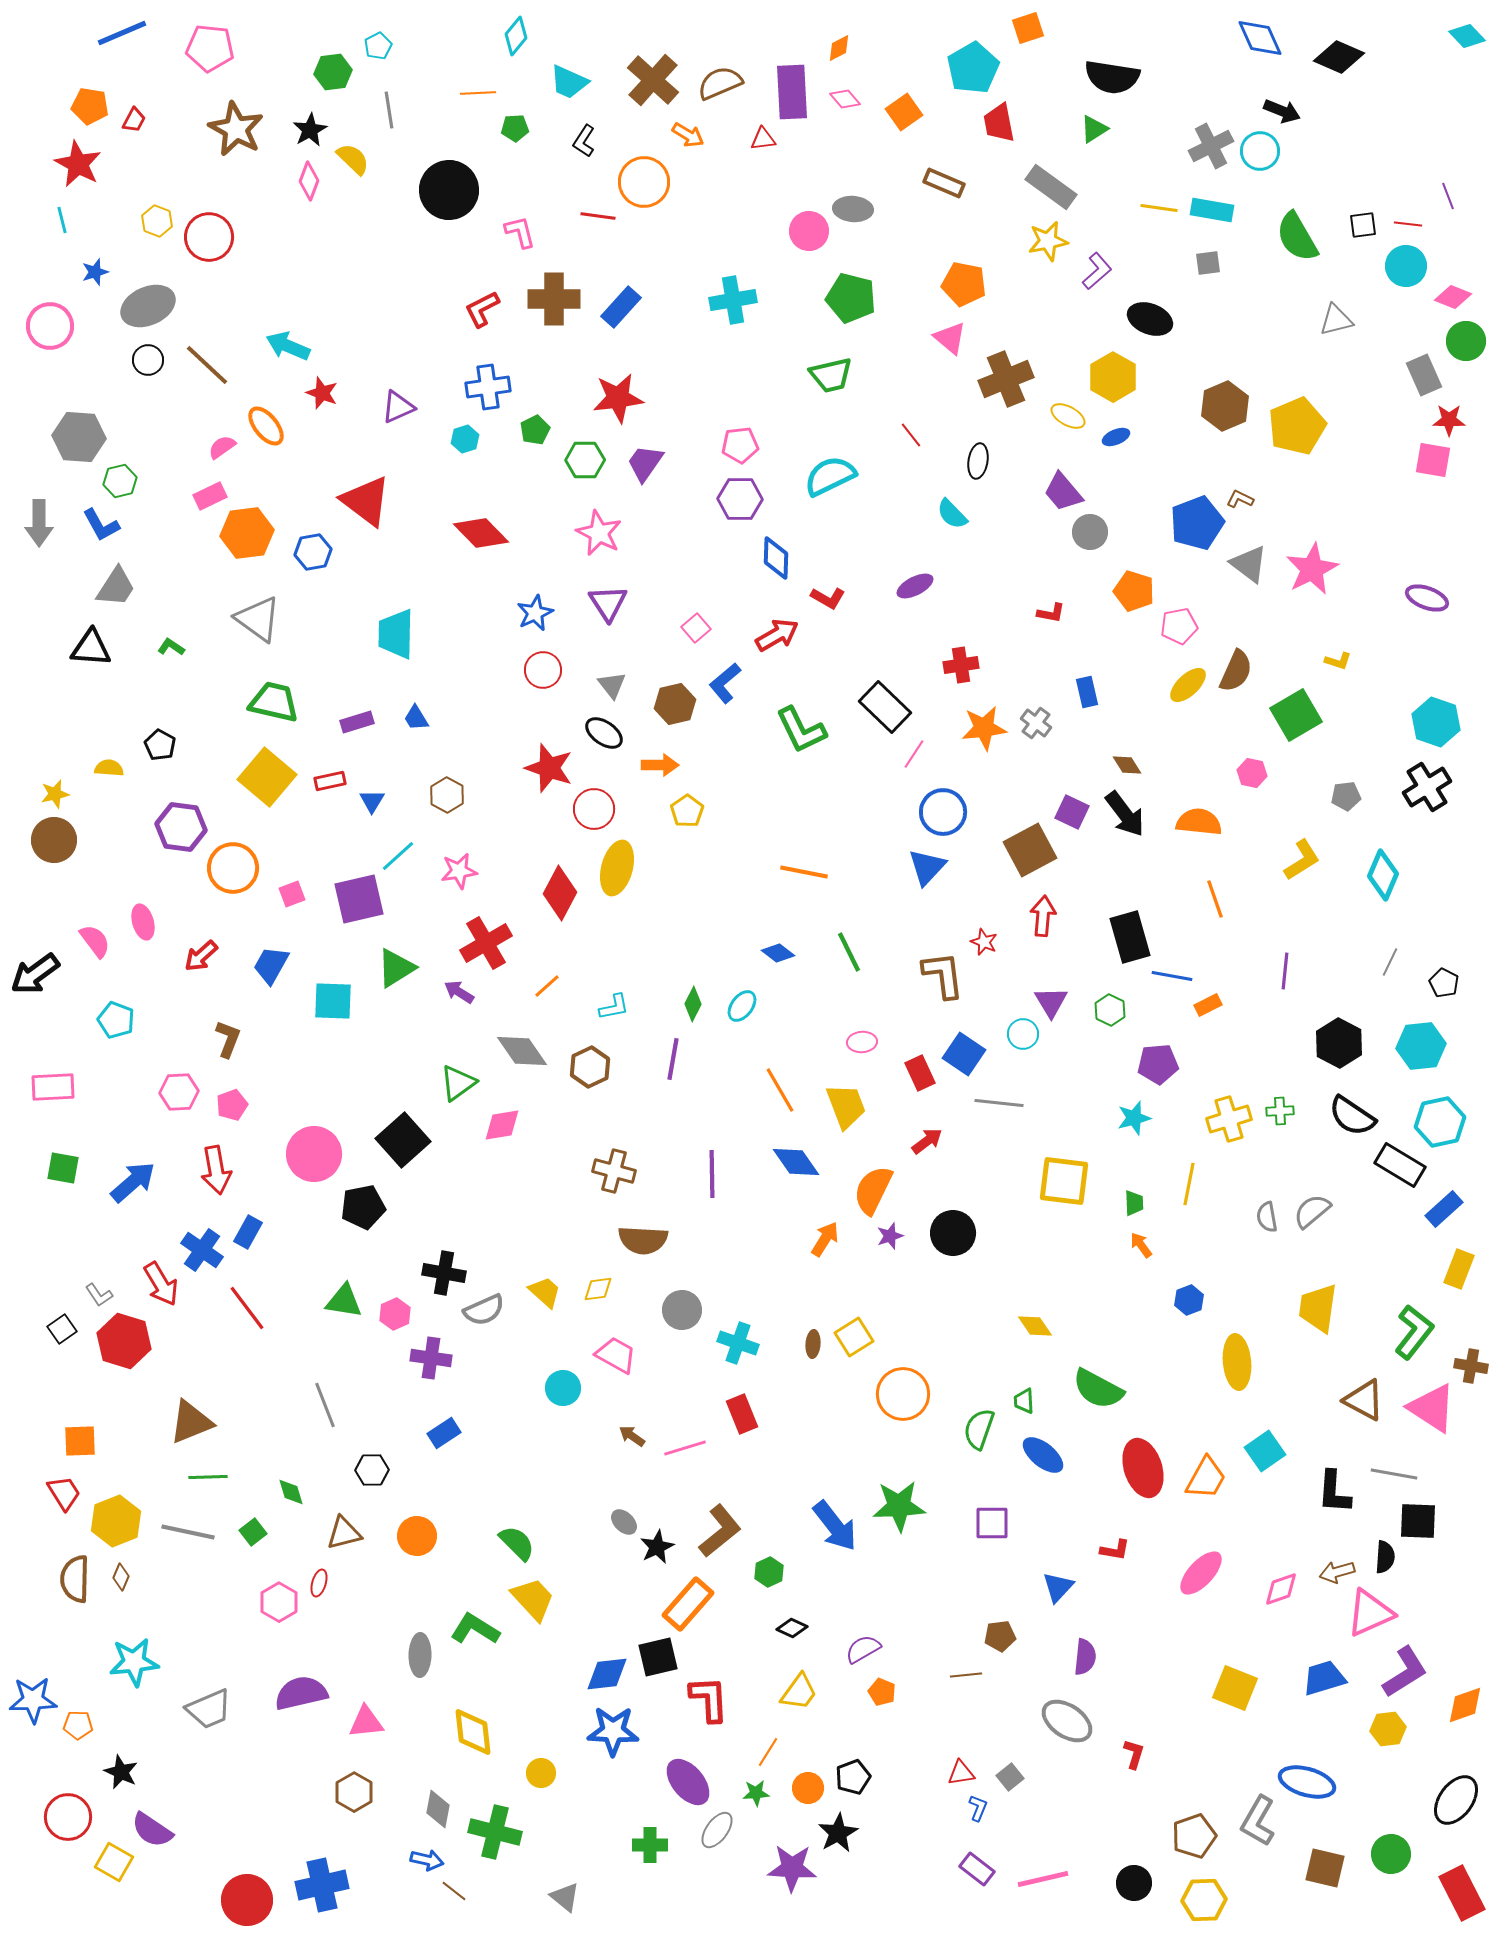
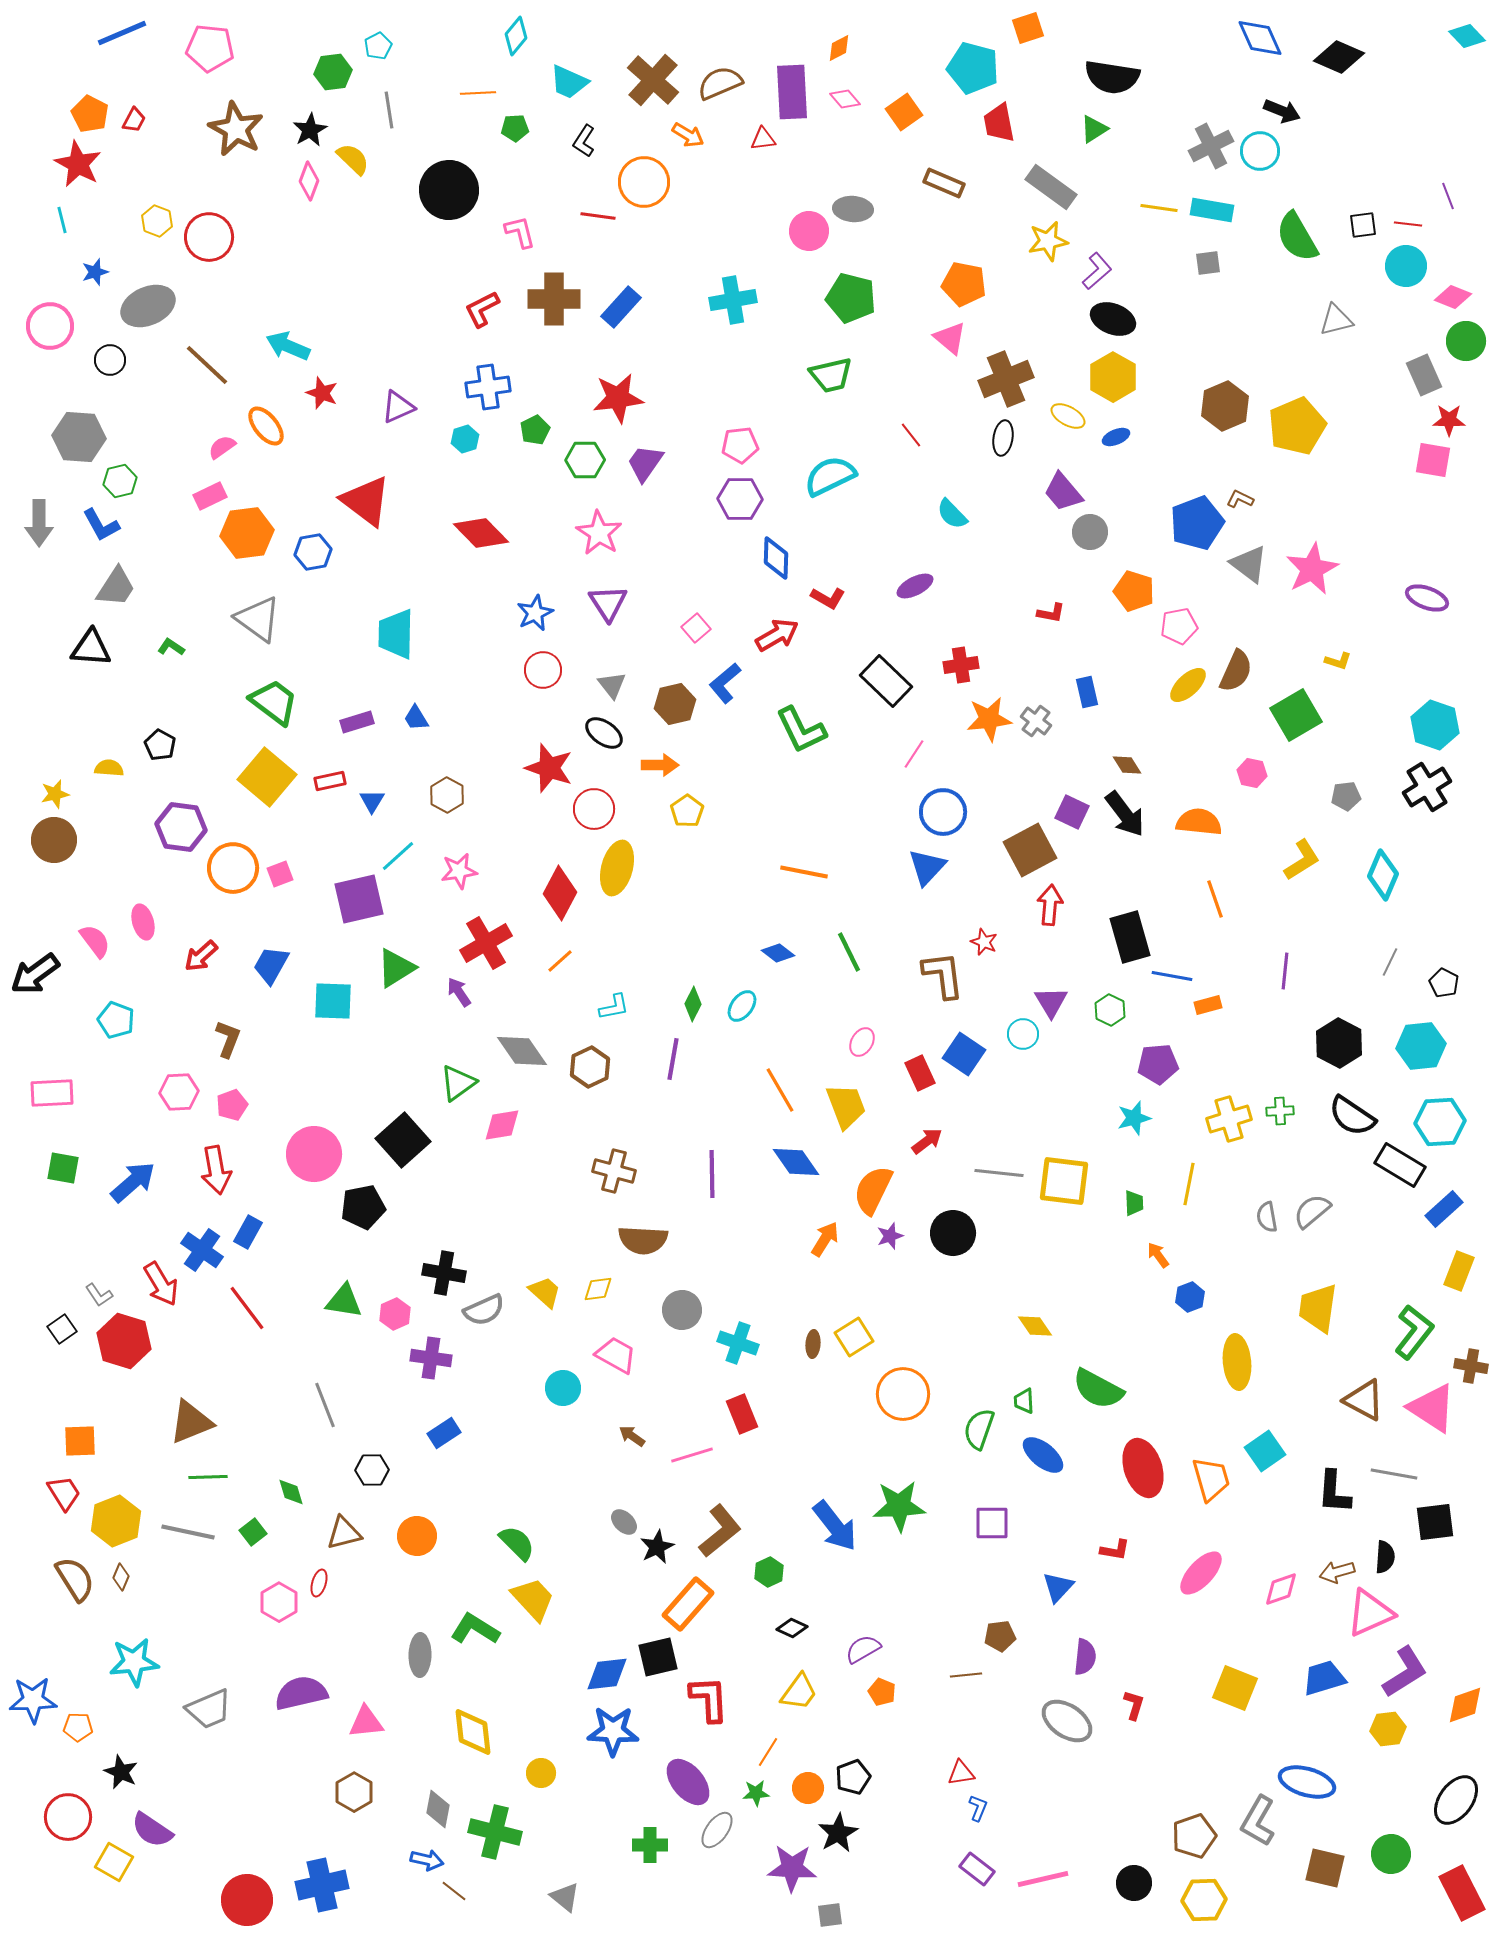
cyan pentagon at (973, 68): rotated 27 degrees counterclockwise
orange pentagon at (90, 106): moved 8 px down; rotated 18 degrees clockwise
black ellipse at (1150, 319): moved 37 px left
black circle at (148, 360): moved 38 px left
black ellipse at (978, 461): moved 25 px right, 23 px up
pink star at (599, 533): rotated 6 degrees clockwise
green trapezoid at (274, 702): rotated 24 degrees clockwise
black rectangle at (885, 707): moved 1 px right, 26 px up
cyan hexagon at (1436, 722): moved 1 px left, 3 px down
gray cross at (1036, 723): moved 2 px up
orange star at (984, 728): moved 5 px right, 9 px up
pink square at (292, 894): moved 12 px left, 20 px up
red arrow at (1043, 916): moved 7 px right, 11 px up
orange line at (547, 986): moved 13 px right, 25 px up
purple arrow at (459, 992): rotated 24 degrees clockwise
orange rectangle at (1208, 1005): rotated 12 degrees clockwise
pink ellipse at (862, 1042): rotated 56 degrees counterclockwise
pink rectangle at (53, 1087): moved 1 px left, 6 px down
gray line at (999, 1103): moved 70 px down
cyan hexagon at (1440, 1122): rotated 9 degrees clockwise
orange arrow at (1141, 1245): moved 17 px right, 10 px down
yellow rectangle at (1459, 1269): moved 2 px down
blue hexagon at (1189, 1300): moved 1 px right, 3 px up
pink line at (685, 1448): moved 7 px right, 7 px down
orange trapezoid at (1206, 1478): moved 5 px right, 1 px down; rotated 45 degrees counterclockwise
black square at (1418, 1521): moved 17 px right, 1 px down; rotated 9 degrees counterclockwise
brown semicircle at (75, 1579): rotated 147 degrees clockwise
orange pentagon at (78, 1725): moved 2 px down
red L-shape at (1134, 1754): moved 49 px up
gray square at (1010, 1777): moved 180 px left, 138 px down; rotated 32 degrees clockwise
